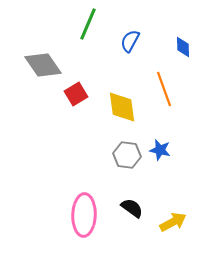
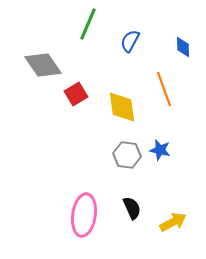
black semicircle: rotated 30 degrees clockwise
pink ellipse: rotated 6 degrees clockwise
